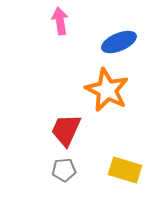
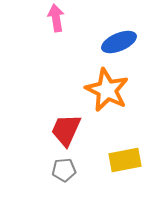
pink arrow: moved 4 px left, 3 px up
yellow rectangle: moved 10 px up; rotated 28 degrees counterclockwise
